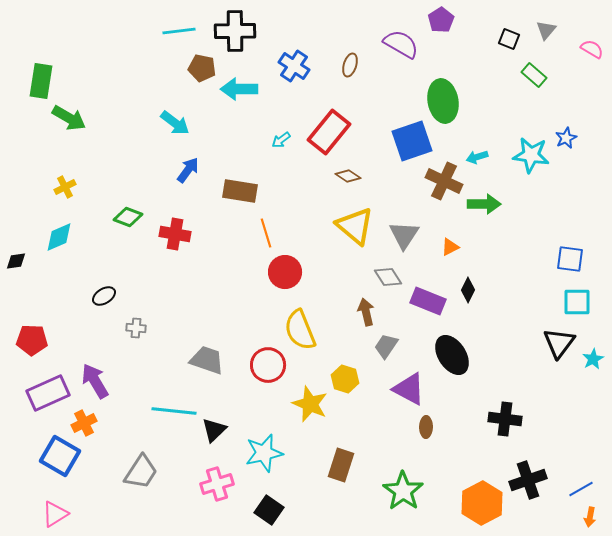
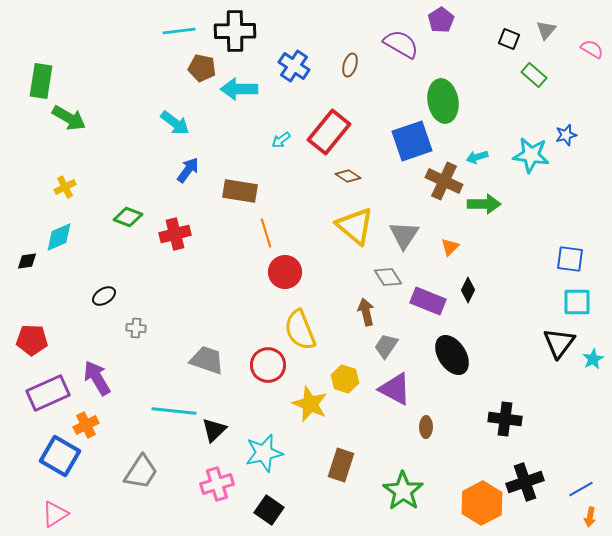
blue star at (566, 138): moved 3 px up; rotated 10 degrees clockwise
red cross at (175, 234): rotated 24 degrees counterclockwise
orange triangle at (450, 247): rotated 18 degrees counterclockwise
black diamond at (16, 261): moved 11 px right
purple arrow at (95, 381): moved 2 px right, 3 px up
purple triangle at (409, 389): moved 14 px left
orange cross at (84, 423): moved 2 px right, 2 px down
black cross at (528, 480): moved 3 px left, 2 px down
